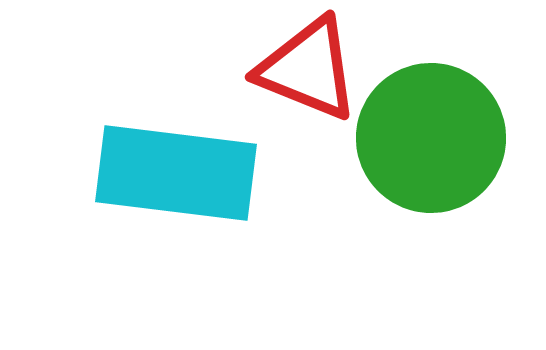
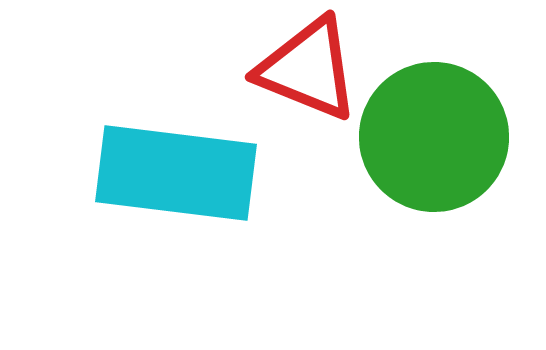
green circle: moved 3 px right, 1 px up
